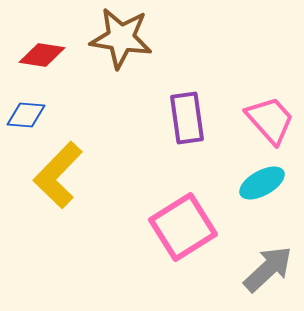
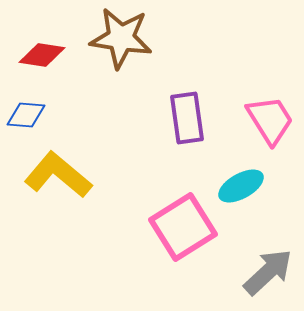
pink trapezoid: rotated 10 degrees clockwise
yellow L-shape: rotated 86 degrees clockwise
cyan ellipse: moved 21 px left, 3 px down
gray arrow: moved 3 px down
